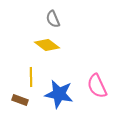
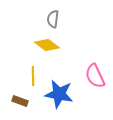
gray semicircle: rotated 30 degrees clockwise
yellow line: moved 2 px right, 1 px up
pink semicircle: moved 2 px left, 10 px up
brown rectangle: moved 1 px down
